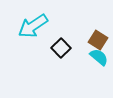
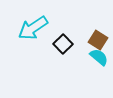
cyan arrow: moved 2 px down
black square: moved 2 px right, 4 px up
